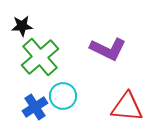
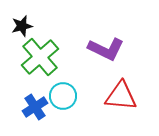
black star: rotated 10 degrees counterclockwise
purple L-shape: moved 2 px left
red triangle: moved 6 px left, 11 px up
